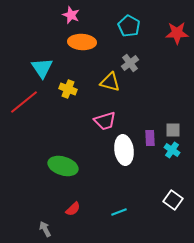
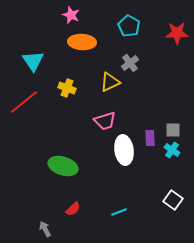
cyan triangle: moved 9 px left, 7 px up
yellow triangle: rotated 40 degrees counterclockwise
yellow cross: moved 1 px left, 1 px up
